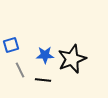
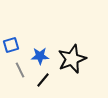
blue star: moved 5 px left, 1 px down
black line: rotated 56 degrees counterclockwise
